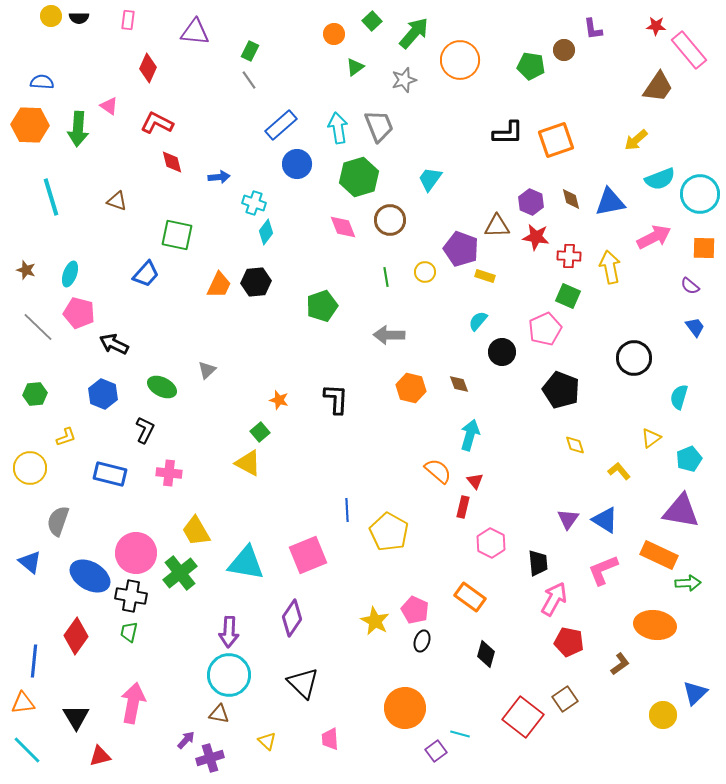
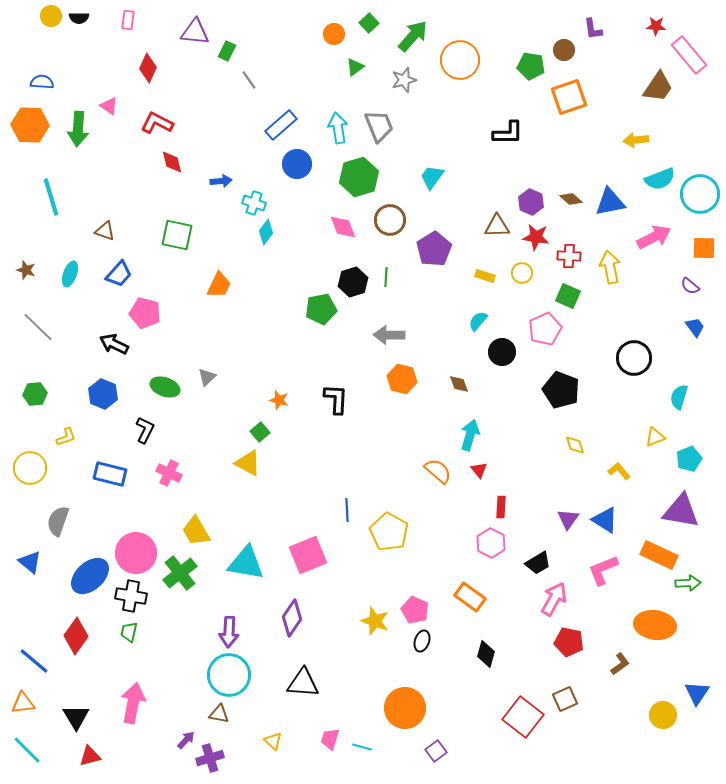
green square at (372, 21): moved 3 px left, 2 px down
green arrow at (414, 33): moved 1 px left, 3 px down
pink rectangle at (689, 50): moved 5 px down
green rectangle at (250, 51): moved 23 px left
orange square at (556, 140): moved 13 px right, 43 px up
yellow arrow at (636, 140): rotated 35 degrees clockwise
blue arrow at (219, 177): moved 2 px right, 4 px down
cyan trapezoid at (430, 179): moved 2 px right, 2 px up
brown diamond at (571, 199): rotated 35 degrees counterclockwise
brown triangle at (117, 201): moved 12 px left, 30 px down
purple pentagon at (461, 249): moved 27 px left; rotated 20 degrees clockwise
yellow circle at (425, 272): moved 97 px right, 1 px down
blue trapezoid at (146, 274): moved 27 px left
green line at (386, 277): rotated 12 degrees clockwise
black hexagon at (256, 282): moved 97 px right; rotated 12 degrees counterclockwise
green pentagon at (322, 306): moved 1 px left, 3 px down; rotated 8 degrees clockwise
pink pentagon at (79, 313): moved 66 px right
gray triangle at (207, 370): moved 7 px down
green ellipse at (162, 387): moved 3 px right; rotated 8 degrees counterclockwise
orange hexagon at (411, 388): moved 9 px left, 9 px up
yellow triangle at (651, 438): moved 4 px right, 1 px up; rotated 15 degrees clockwise
pink cross at (169, 473): rotated 20 degrees clockwise
red triangle at (475, 481): moved 4 px right, 11 px up
red rectangle at (463, 507): moved 38 px right; rotated 10 degrees counterclockwise
black trapezoid at (538, 563): rotated 64 degrees clockwise
blue ellipse at (90, 576): rotated 72 degrees counterclockwise
yellow star at (375, 621): rotated 8 degrees counterclockwise
blue line at (34, 661): rotated 56 degrees counterclockwise
black triangle at (303, 683): rotated 40 degrees counterclockwise
blue triangle at (695, 693): moved 2 px right; rotated 12 degrees counterclockwise
brown square at (565, 699): rotated 10 degrees clockwise
cyan line at (460, 734): moved 98 px left, 13 px down
pink trapezoid at (330, 739): rotated 20 degrees clockwise
yellow triangle at (267, 741): moved 6 px right
red triangle at (100, 756): moved 10 px left
